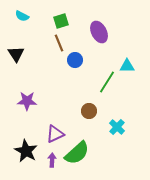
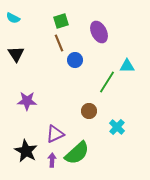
cyan semicircle: moved 9 px left, 2 px down
